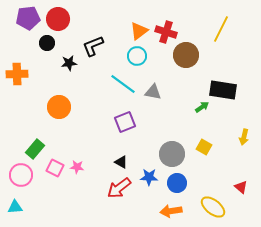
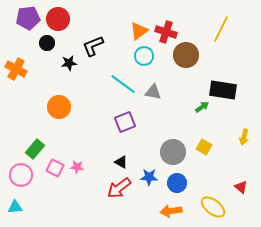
cyan circle: moved 7 px right
orange cross: moved 1 px left, 5 px up; rotated 30 degrees clockwise
gray circle: moved 1 px right, 2 px up
